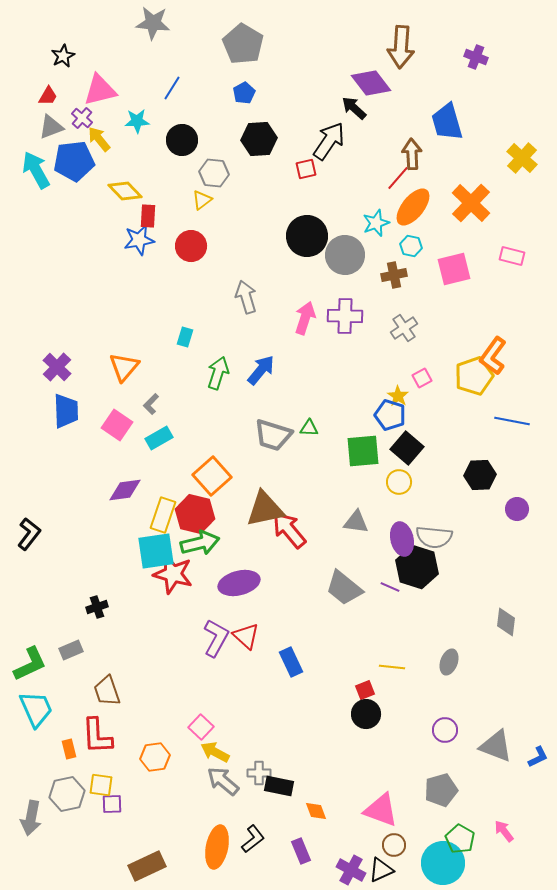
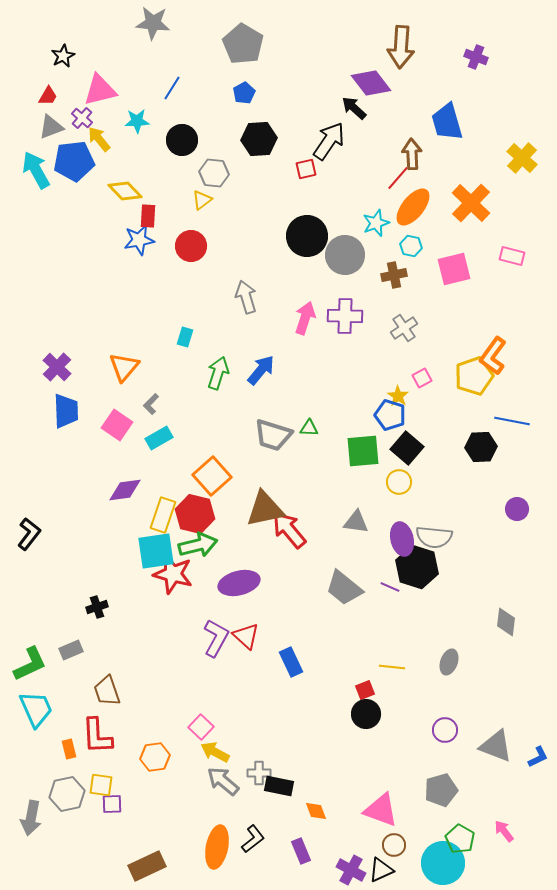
black hexagon at (480, 475): moved 1 px right, 28 px up
green arrow at (200, 543): moved 2 px left, 2 px down
